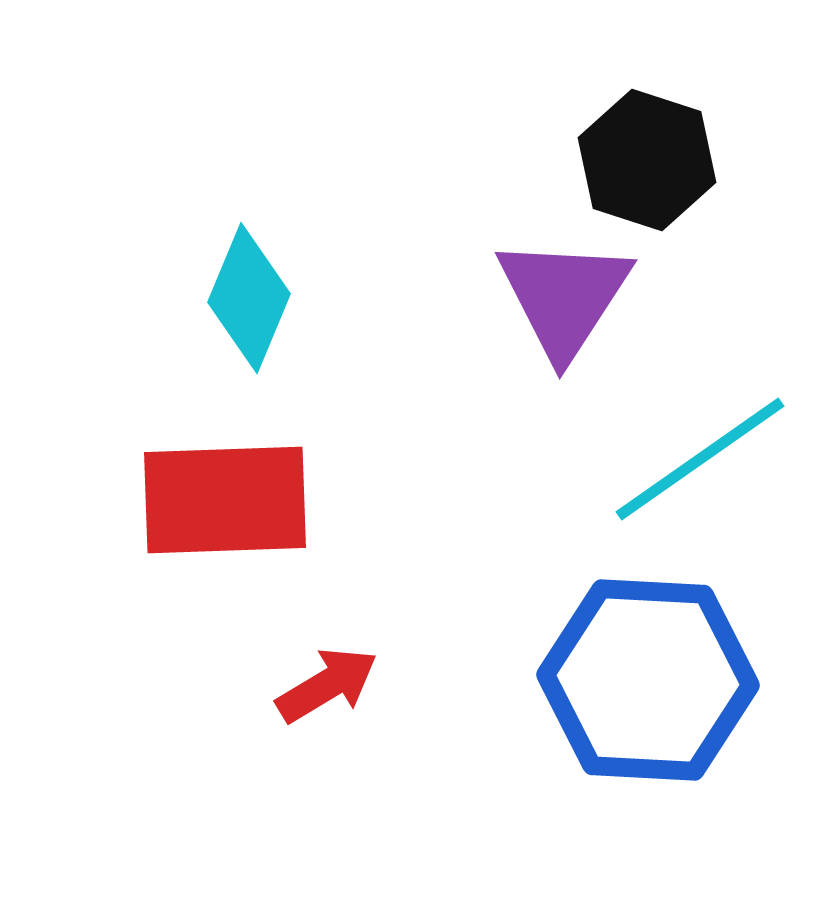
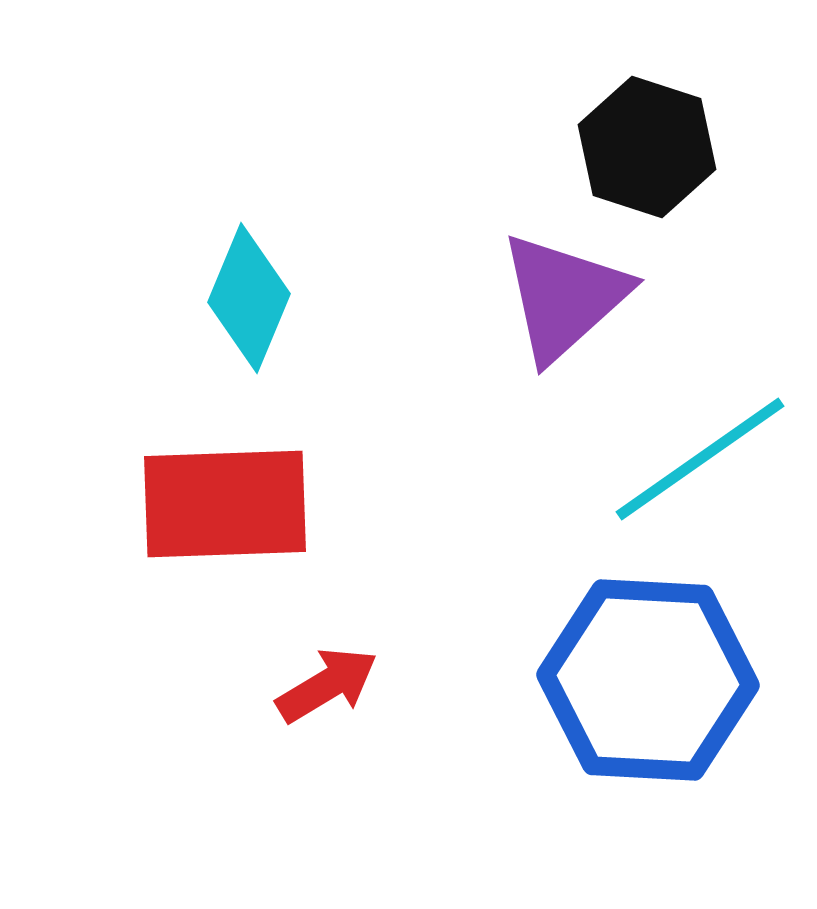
black hexagon: moved 13 px up
purple triangle: rotated 15 degrees clockwise
red rectangle: moved 4 px down
